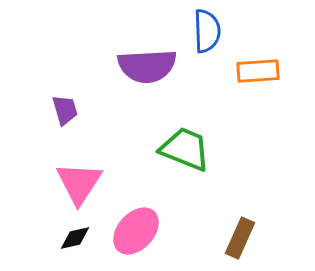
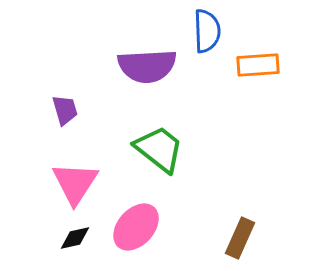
orange rectangle: moved 6 px up
green trapezoid: moved 26 px left; rotated 16 degrees clockwise
pink triangle: moved 4 px left
pink ellipse: moved 4 px up
